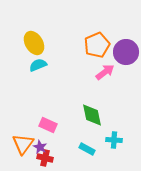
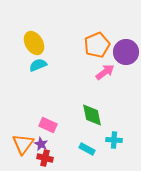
purple star: moved 1 px right, 3 px up
